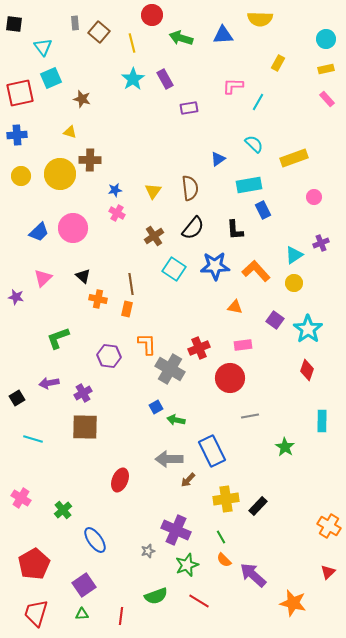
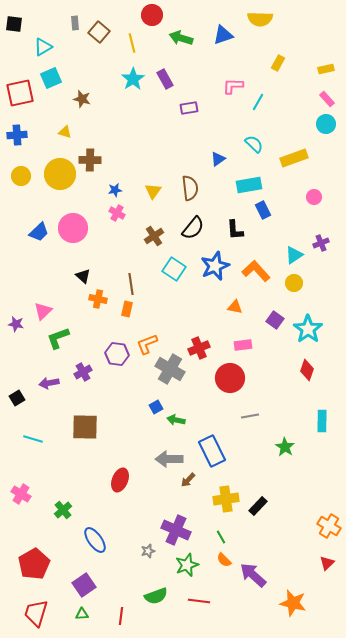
blue triangle at (223, 35): rotated 15 degrees counterclockwise
cyan circle at (326, 39): moved 85 px down
cyan triangle at (43, 47): rotated 36 degrees clockwise
yellow triangle at (70, 132): moved 5 px left
blue star at (215, 266): rotated 20 degrees counterclockwise
pink triangle at (43, 278): moved 33 px down
purple star at (16, 297): moved 27 px down
orange L-shape at (147, 344): rotated 110 degrees counterclockwise
purple hexagon at (109, 356): moved 8 px right, 2 px up
purple cross at (83, 393): moved 21 px up
pink cross at (21, 498): moved 4 px up
red triangle at (328, 572): moved 1 px left, 9 px up
red line at (199, 601): rotated 25 degrees counterclockwise
